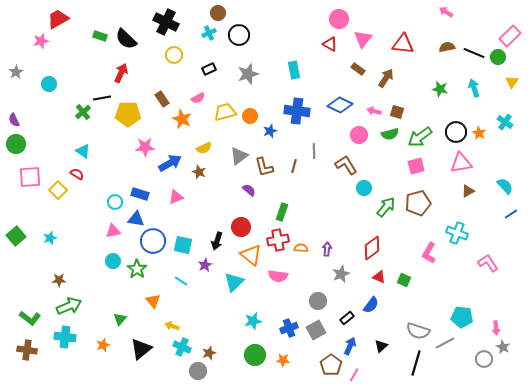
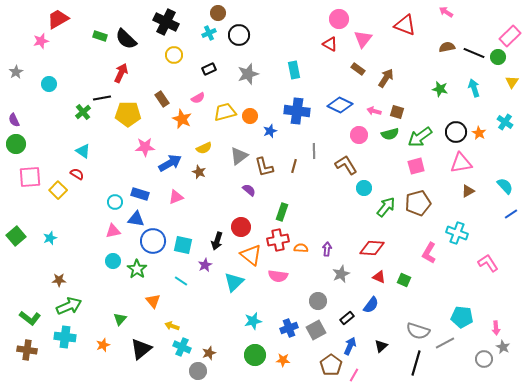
red triangle at (403, 44): moved 2 px right, 19 px up; rotated 15 degrees clockwise
red diamond at (372, 248): rotated 40 degrees clockwise
